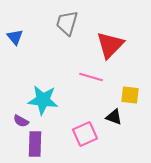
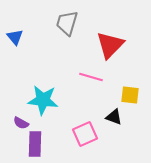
purple semicircle: moved 2 px down
